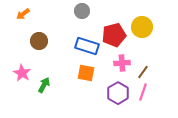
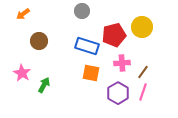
orange square: moved 5 px right
